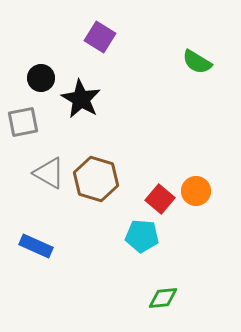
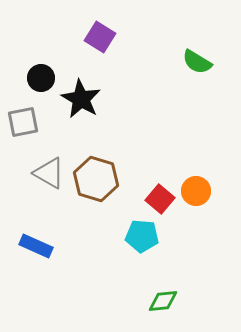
green diamond: moved 3 px down
